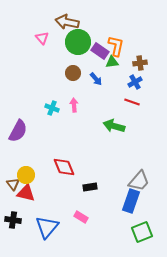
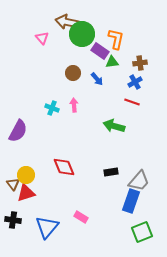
green circle: moved 4 px right, 8 px up
orange L-shape: moved 7 px up
blue arrow: moved 1 px right
black rectangle: moved 21 px right, 15 px up
red triangle: rotated 30 degrees counterclockwise
